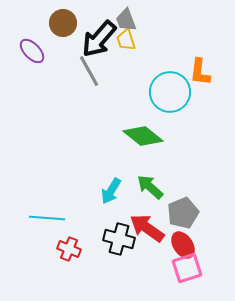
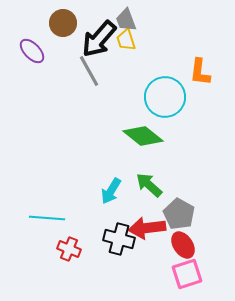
cyan circle: moved 5 px left, 5 px down
green arrow: moved 1 px left, 2 px up
gray pentagon: moved 4 px left, 1 px down; rotated 20 degrees counterclockwise
red arrow: rotated 42 degrees counterclockwise
pink square: moved 6 px down
